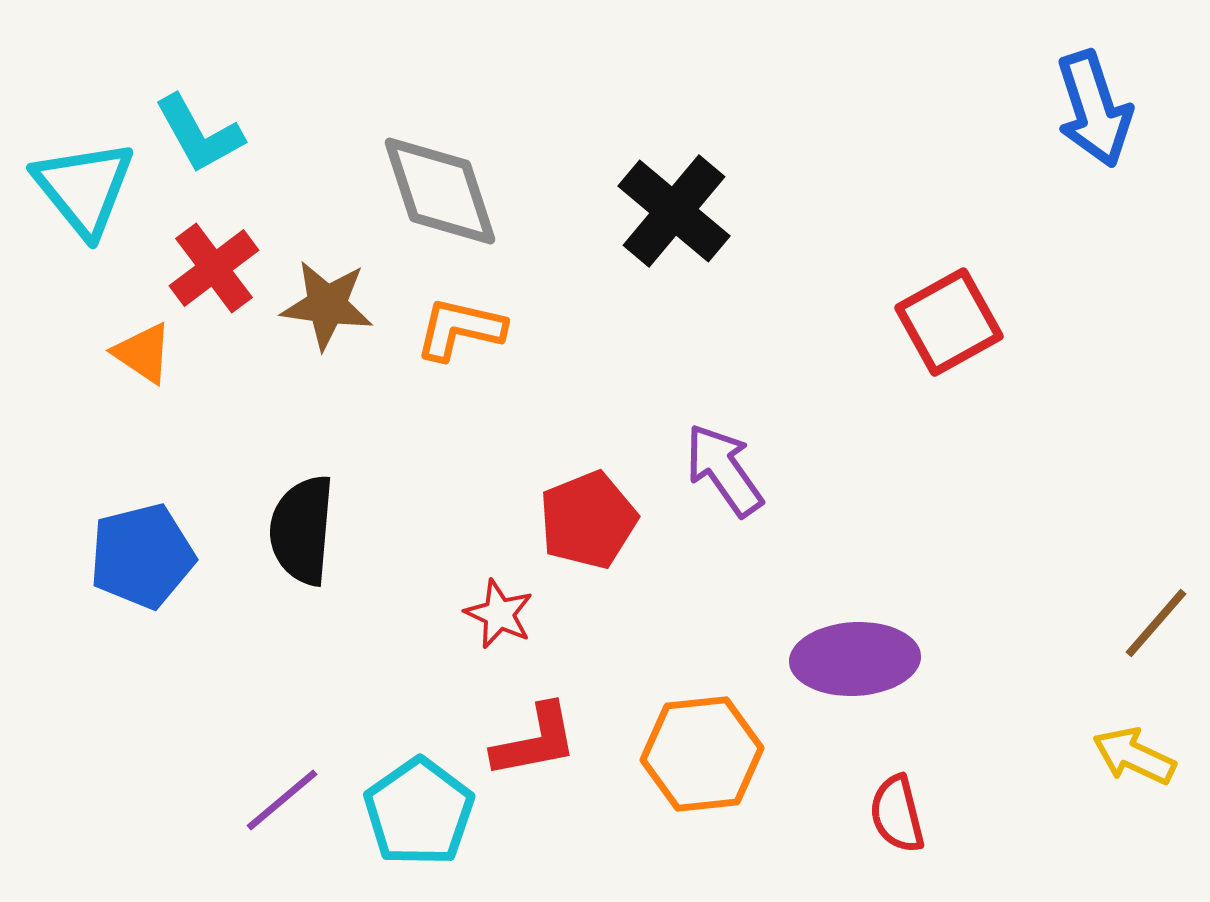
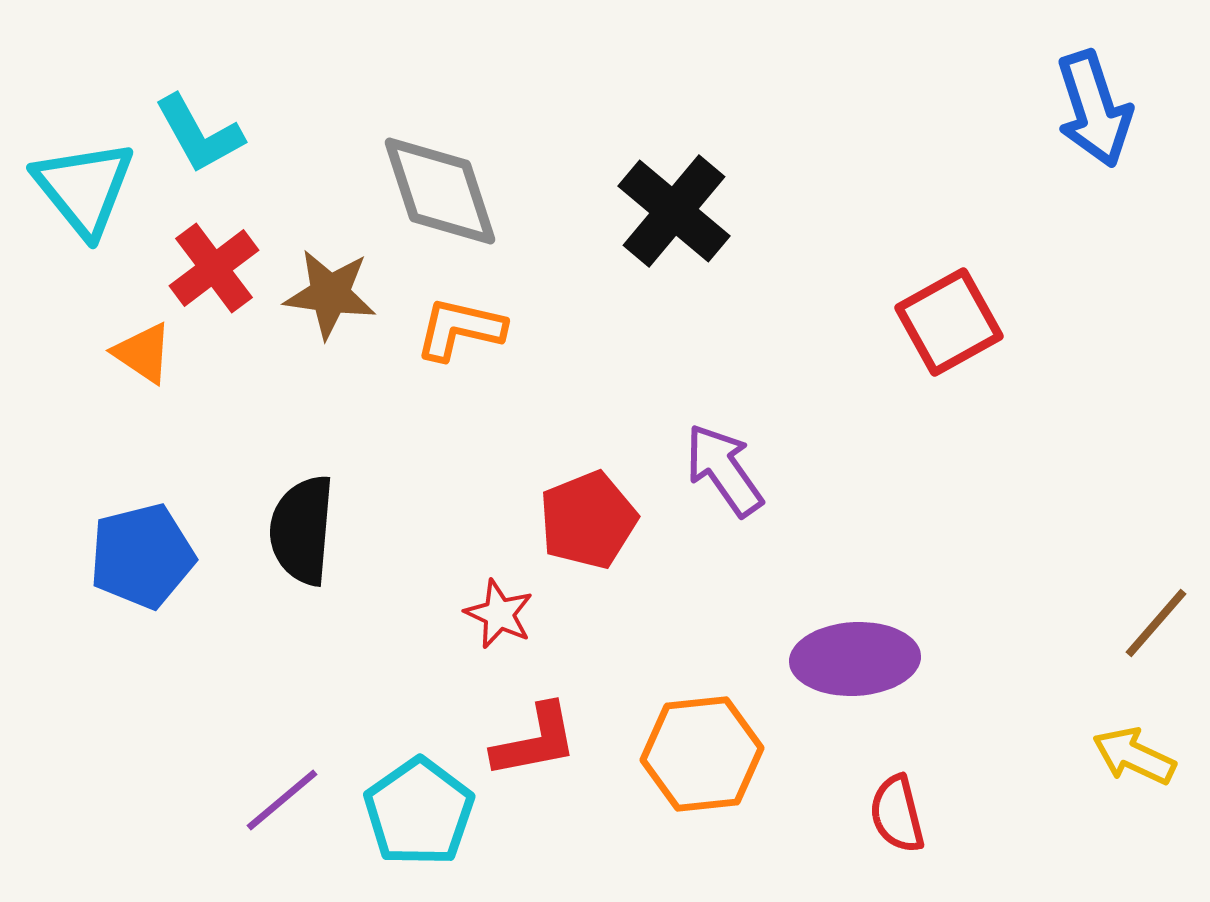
brown star: moved 3 px right, 11 px up
